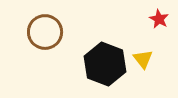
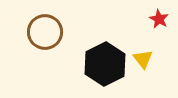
black hexagon: rotated 12 degrees clockwise
